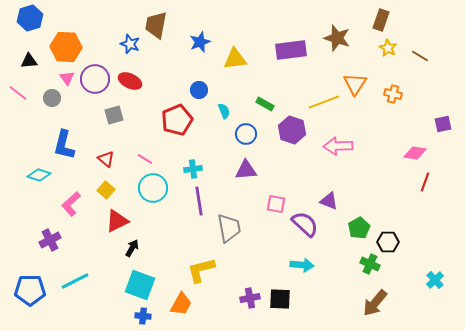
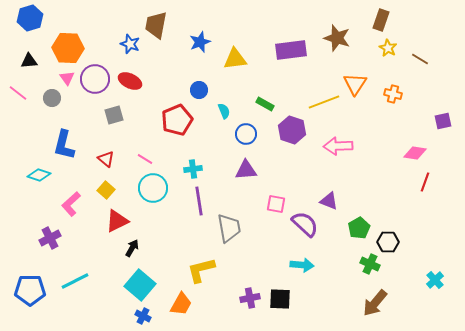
orange hexagon at (66, 47): moved 2 px right, 1 px down
brown line at (420, 56): moved 3 px down
purple square at (443, 124): moved 3 px up
purple cross at (50, 240): moved 2 px up
cyan square at (140, 285): rotated 20 degrees clockwise
blue cross at (143, 316): rotated 21 degrees clockwise
